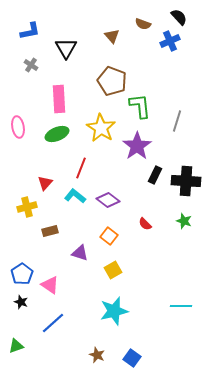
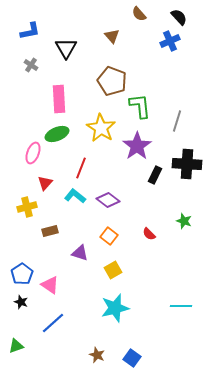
brown semicircle: moved 4 px left, 10 px up; rotated 28 degrees clockwise
pink ellipse: moved 15 px right, 26 px down; rotated 30 degrees clockwise
black cross: moved 1 px right, 17 px up
red semicircle: moved 4 px right, 10 px down
cyan star: moved 1 px right, 3 px up
